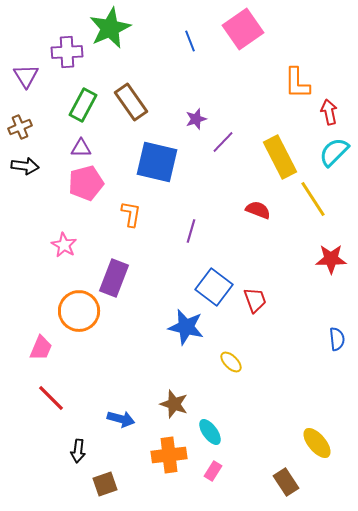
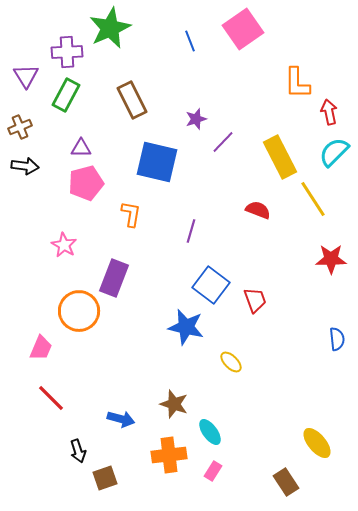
brown rectangle at (131, 102): moved 1 px right, 2 px up; rotated 9 degrees clockwise
green rectangle at (83, 105): moved 17 px left, 10 px up
blue square at (214, 287): moved 3 px left, 2 px up
black arrow at (78, 451): rotated 25 degrees counterclockwise
brown square at (105, 484): moved 6 px up
